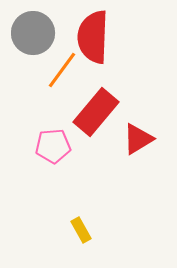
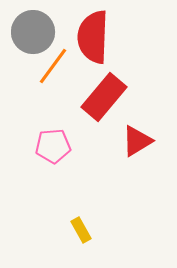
gray circle: moved 1 px up
orange line: moved 9 px left, 4 px up
red rectangle: moved 8 px right, 15 px up
red triangle: moved 1 px left, 2 px down
